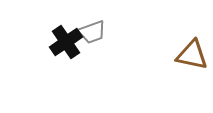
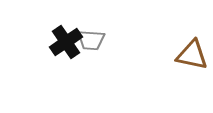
gray trapezoid: moved 1 px left, 8 px down; rotated 24 degrees clockwise
